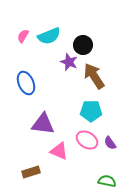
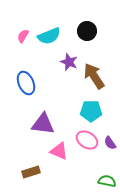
black circle: moved 4 px right, 14 px up
